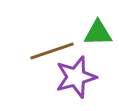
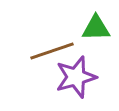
green triangle: moved 2 px left, 5 px up
